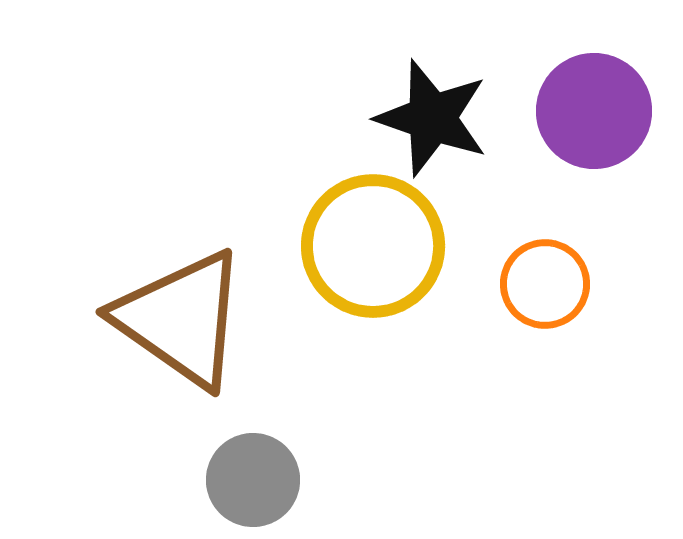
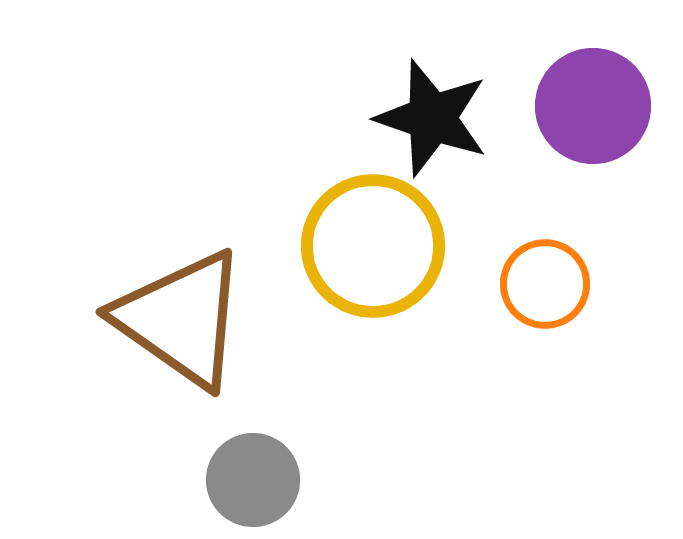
purple circle: moved 1 px left, 5 px up
